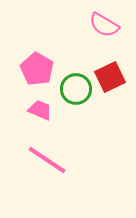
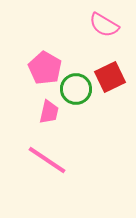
pink pentagon: moved 8 px right, 1 px up
pink trapezoid: moved 9 px right, 2 px down; rotated 80 degrees clockwise
